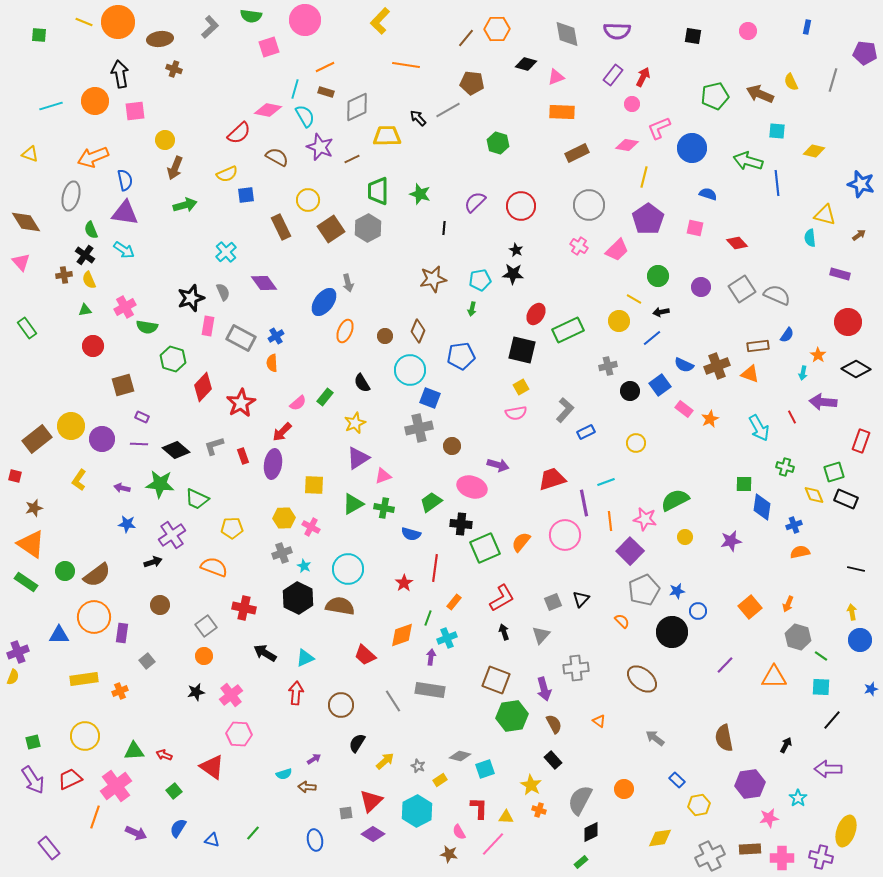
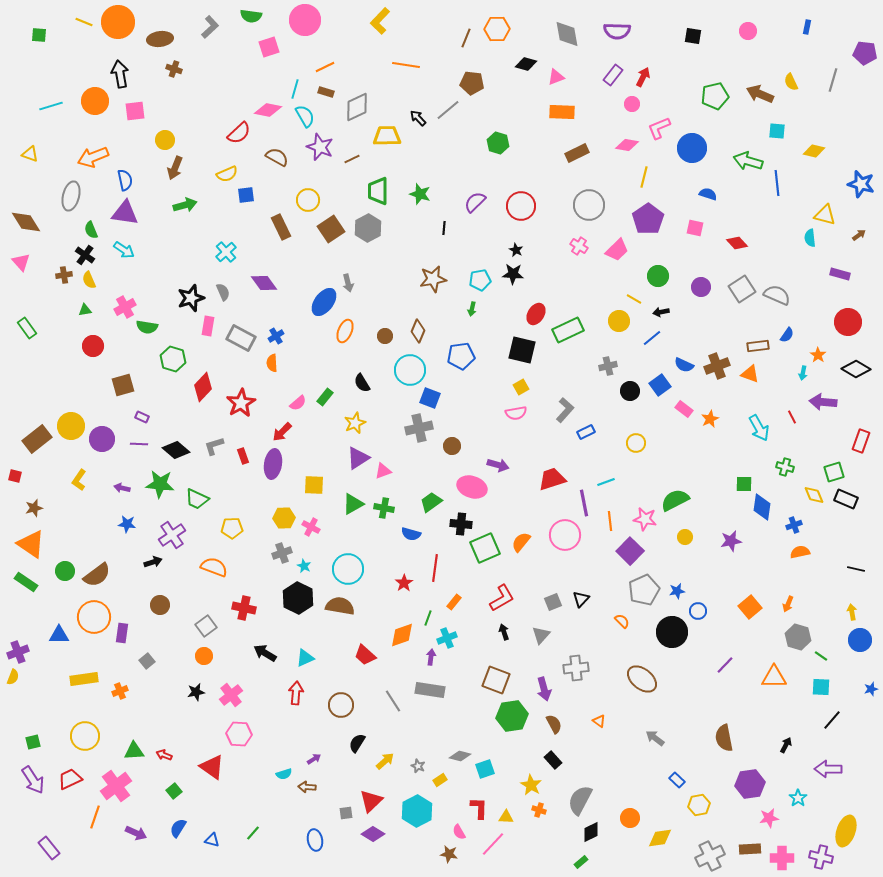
brown line at (466, 38): rotated 18 degrees counterclockwise
gray line at (448, 110): rotated 10 degrees counterclockwise
pink triangle at (383, 476): moved 5 px up
orange circle at (624, 789): moved 6 px right, 29 px down
